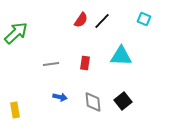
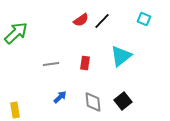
red semicircle: rotated 21 degrees clockwise
cyan triangle: rotated 40 degrees counterclockwise
blue arrow: rotated 56 degrees counterclockwise
